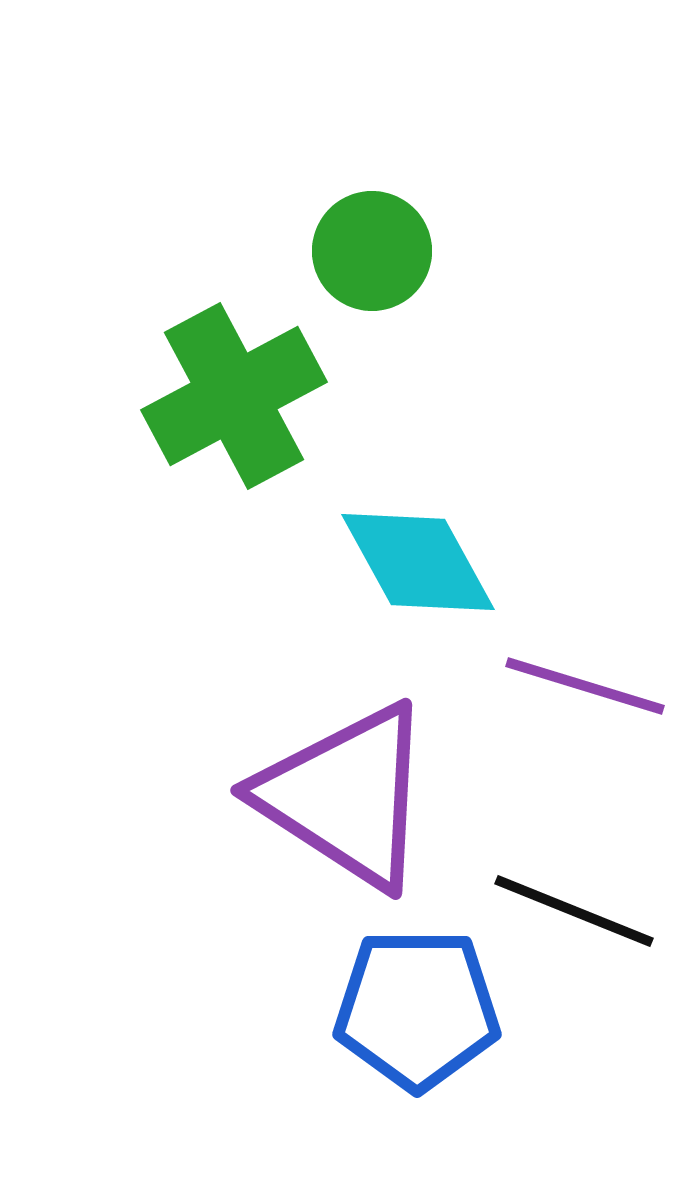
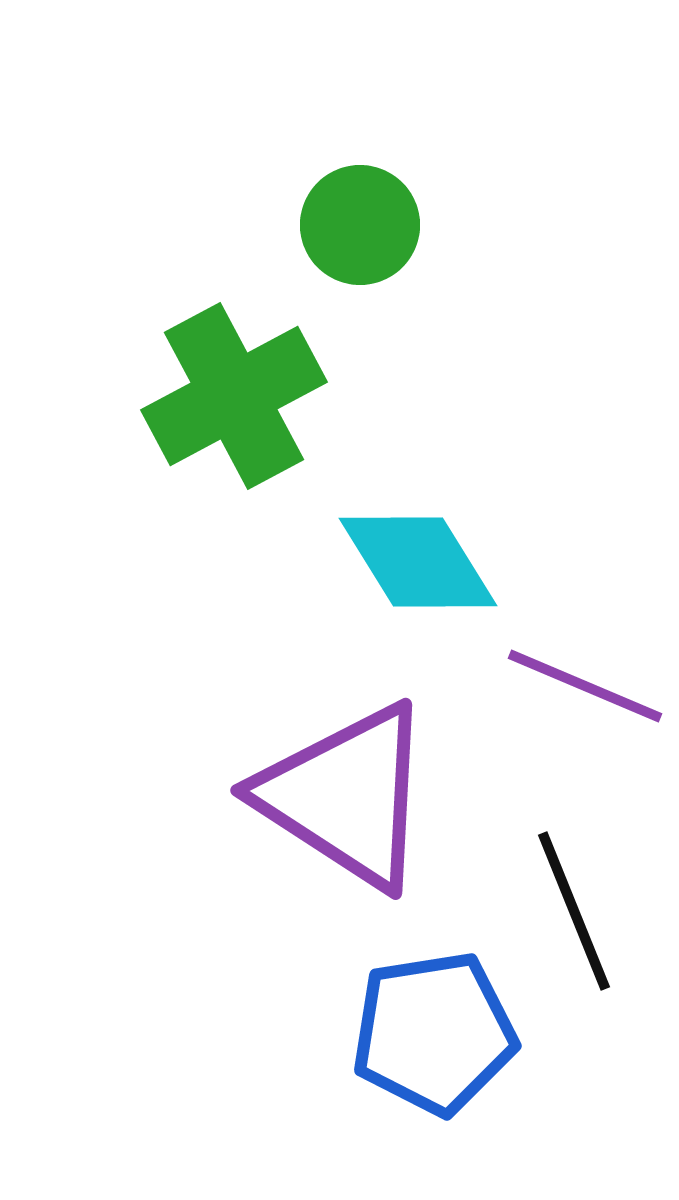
green circle: moved 12 px left, 26 px up
cyan diamond: rotated 3 degrees counterclockwise
purple line: rotated 6 degrees clockwise
black line: rotated 46 degrees clockwise
blue pentagon: moved 17 px right, 24 px down; rotated 9 degrees counterclockwise
